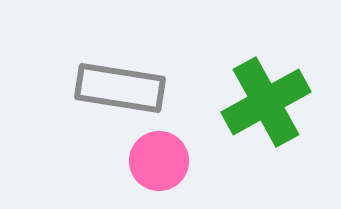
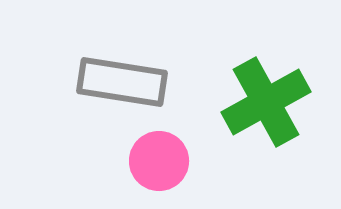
gray rectangle: moved 2 px right, 6 px up
